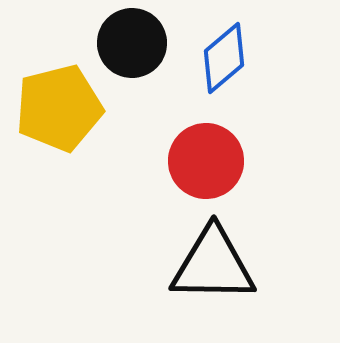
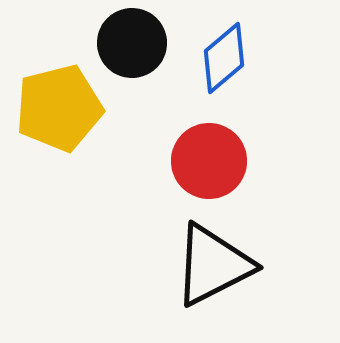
red circle: moved 3 px right
black triangle: rotated 28 degrees counterclockwise
